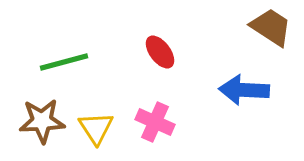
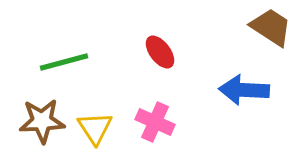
yellow triangle: moved 1 px left
